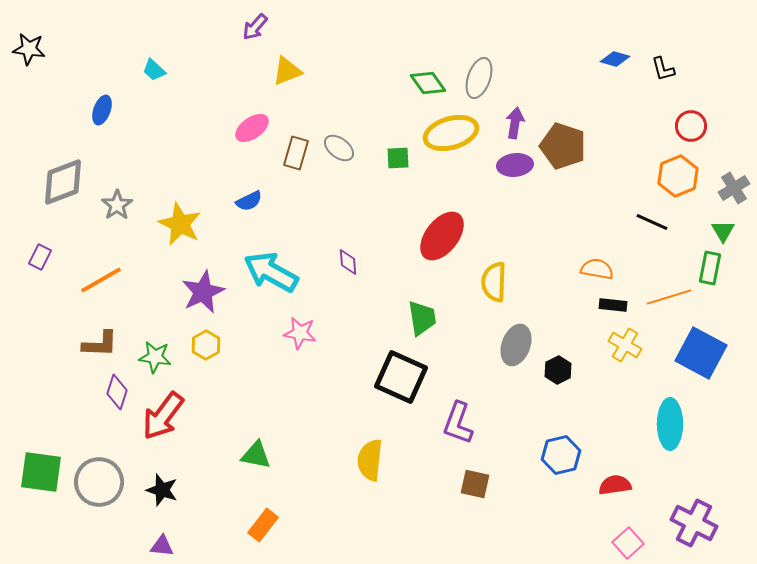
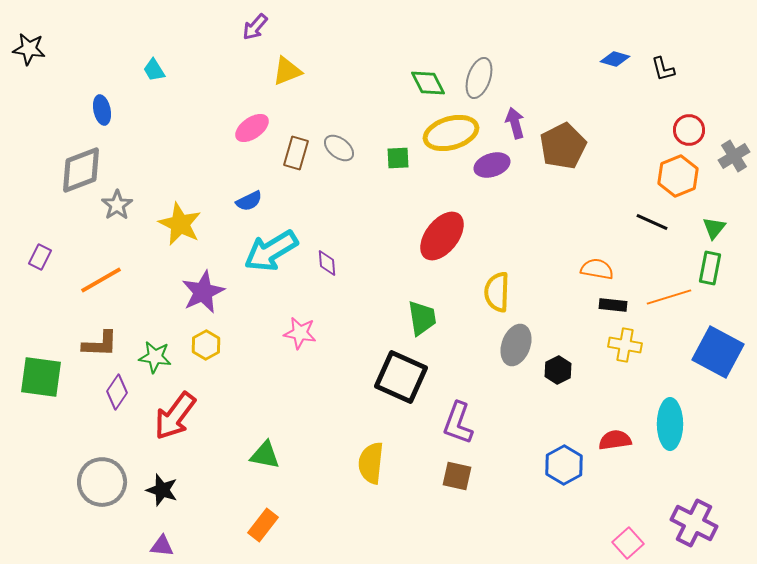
cyan trapezoid at (154, 70): rotated 15 degrees clockwise
green diamond at (428, 83): rotated 9 degrees clockwise
blue ellipse at (102, 110): rotated 32 degrees counterclockwise
purple arrow at (515, 123): rotated 24 degrees counterclockwise
red circle at (691, 126): moved 2 px left, 4 px down
brown pentagon at (563, 146): rotated 27 degrees clockwise
purple ellipse at (515, 165): moved 23 px left; rotated 12 degrees counterclockwise
gray diamond at (63, 182): moved 18 px right, 12 px up
gray cross at (734, 188): moved 32 px up
green triangle at (723, 231): moved 9 px left, 3 px up; rotated 10 degrees clockwise
purple diamond at (348, 262): moved 21 px left, 1 px down
cyan arrow at (271, 272): moved 21 px up; rotated 60 degrees counterclockwise
yellow semicircle at (494, 282): moved 3 px right, 10 px down
yellow cross at (625, 345): rotated 20 degrees counterclockwise
blue square at (701, 353): moved 17 px right, 1 px up
purple diamond at (117, 392): rotated 16 degrees clockwise
red arrow at (163, 416): moved 12 px right
green triangle at (256, 455): moved 9 px right
blue hexagon at (561, 455): moved 3 px right, 10 px down; rotated 15 degrees counterclockwise
yellow semicircle at (370, 460): moved 1 px right, 3 px down
green square at (41, 472): moved 95 px up
gray circle at (99, 482): moved 3 px right
brown square at (475, 484): moved 18 px left, 8 px up
red semicircle at (615, 485): moved 45 px up
